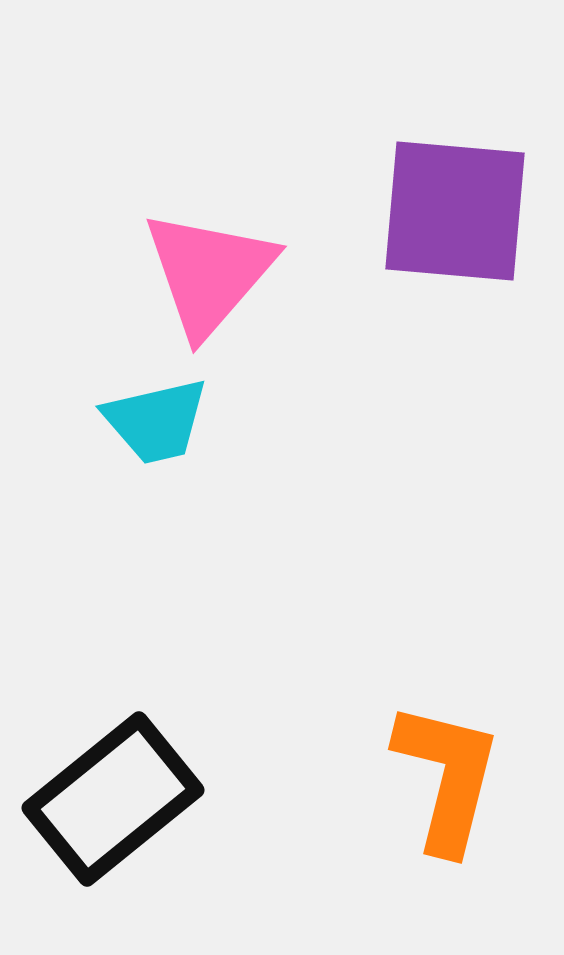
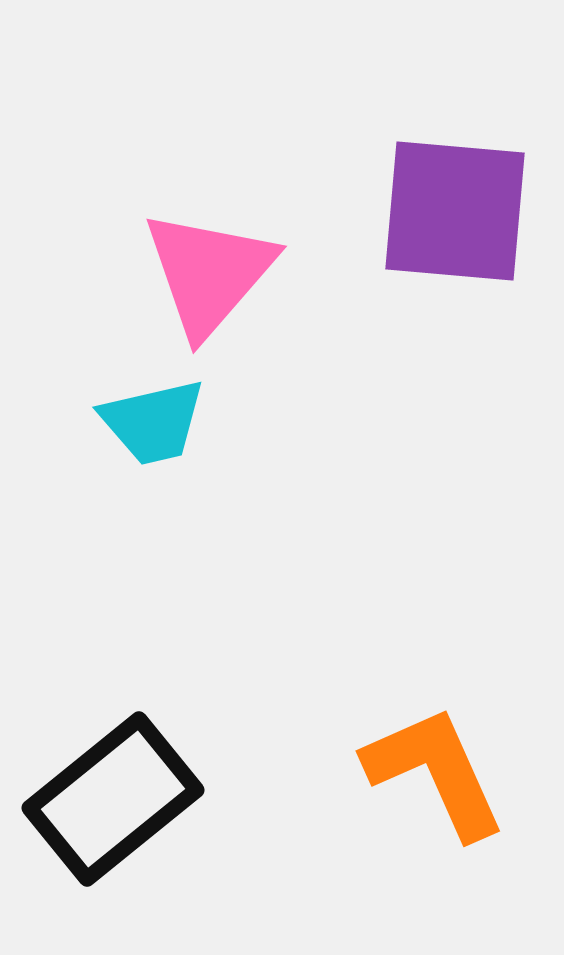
cyan trapezoid: moved 3 px left, 1 px down
orange L-shape: moved 12 px left, 5 px up; rotated 38 degrees counterclockwise
